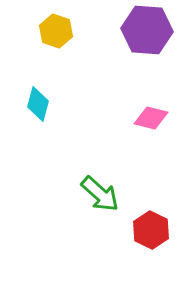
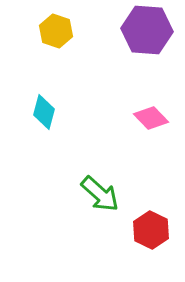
cyan diamond: moved 6 px right, 8 px down
pink diamond: rotated 32 degrees clockwise
